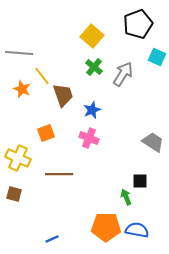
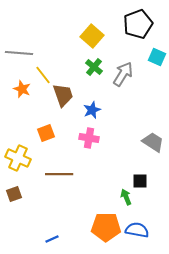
yellow line: moved 1 px right, 1 px up
pink cross: rotated 12 degrees counterclockwise
brown square: rotated 35 degrees counterclockwise
